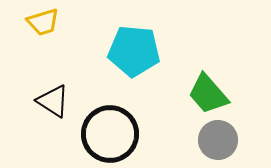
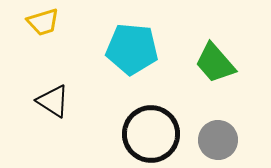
cyan pentagon: moved 2 px left, 2 px up
green trapezoid: moved 7 px right, 31 px up
black circle: moved 41 px right
